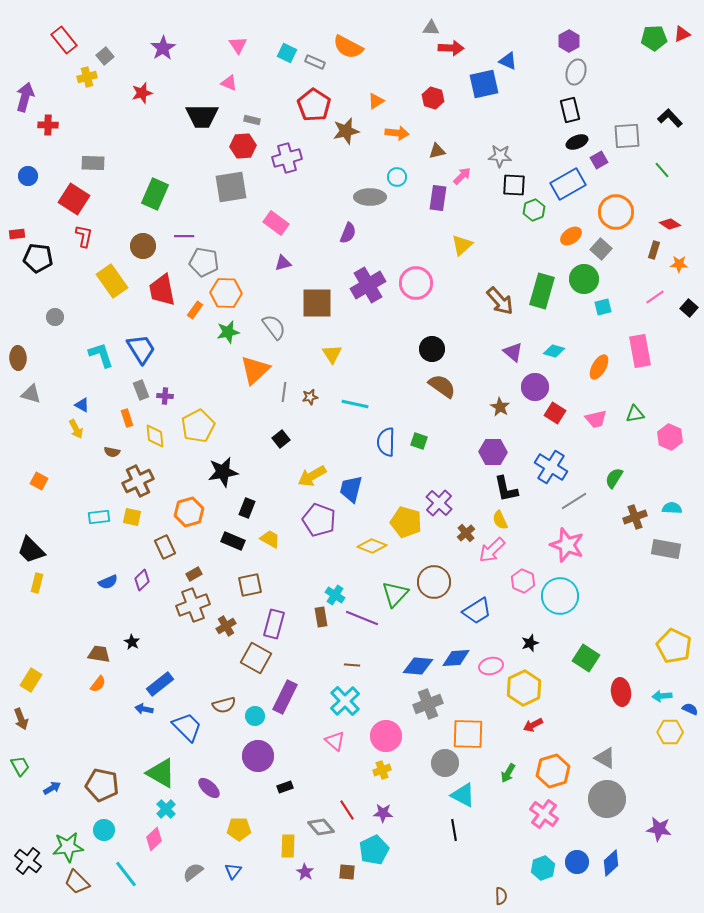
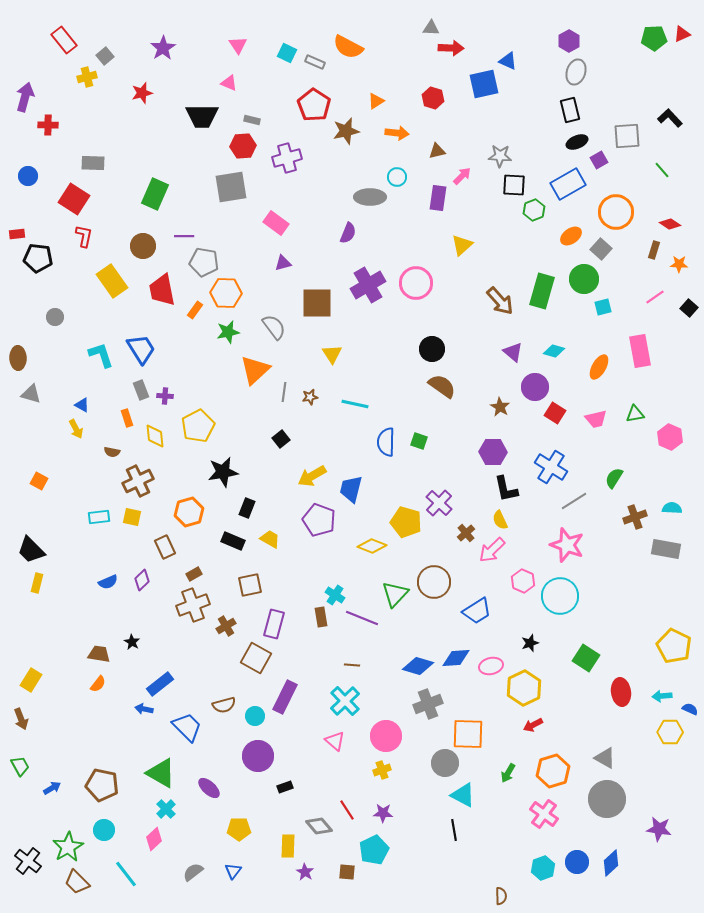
blue diamond at (418, 666): rotated 12 degrees clockwise
gray diamond at (321, 827): moved 2 px left, 1 px up
green star at (68, 847): rotated 24 degrees counterclockwise
